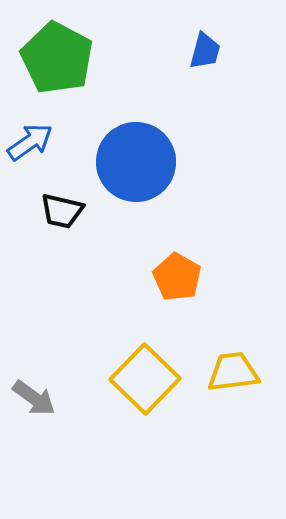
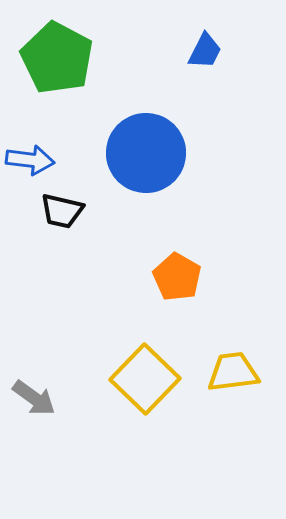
blue trapezoid: rotated 12 degrees clockwise
blue arrow: moved 18 px down; rotated 42 degrees clockwise
blue circle: moved 10 px right, 9 px up
